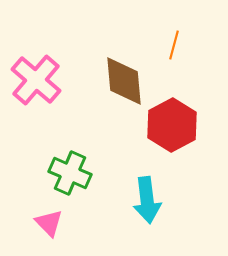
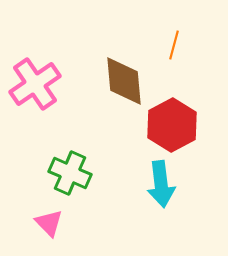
pink cross: moved 1 px left, 4 px down; rotated 15 degrees clockwise
cyan arrow: moved 14 px right, 16 px up
